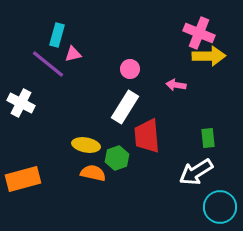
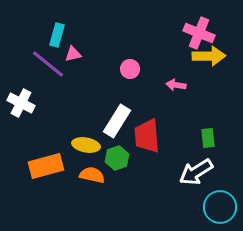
white rectangle: moved 8 px left, 14 px down
orange semicircle: moved 1 px left, 2 px down
orange rectangle: moved 23 px right, 13 px up
